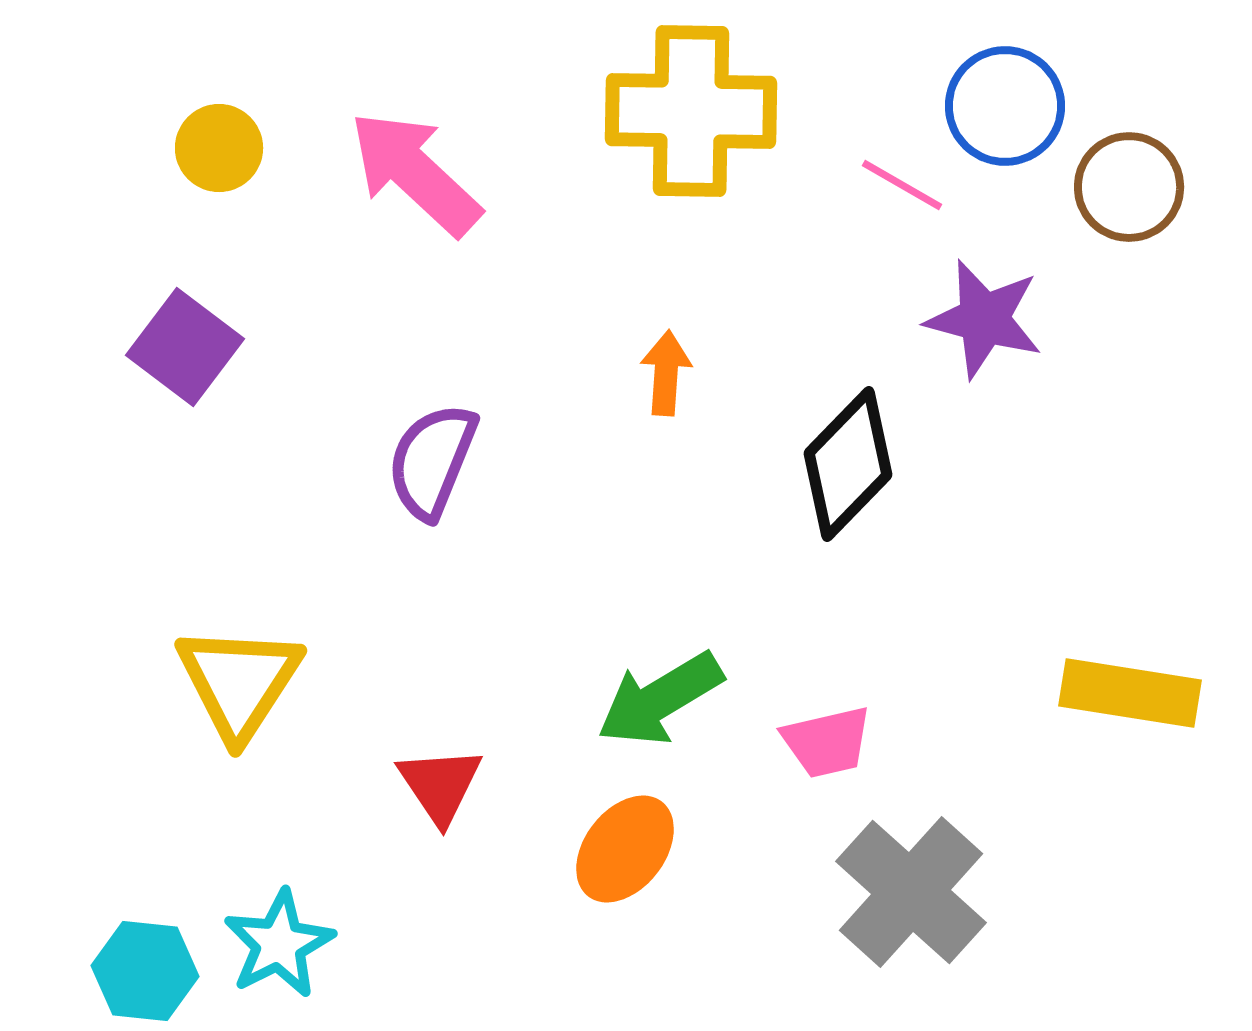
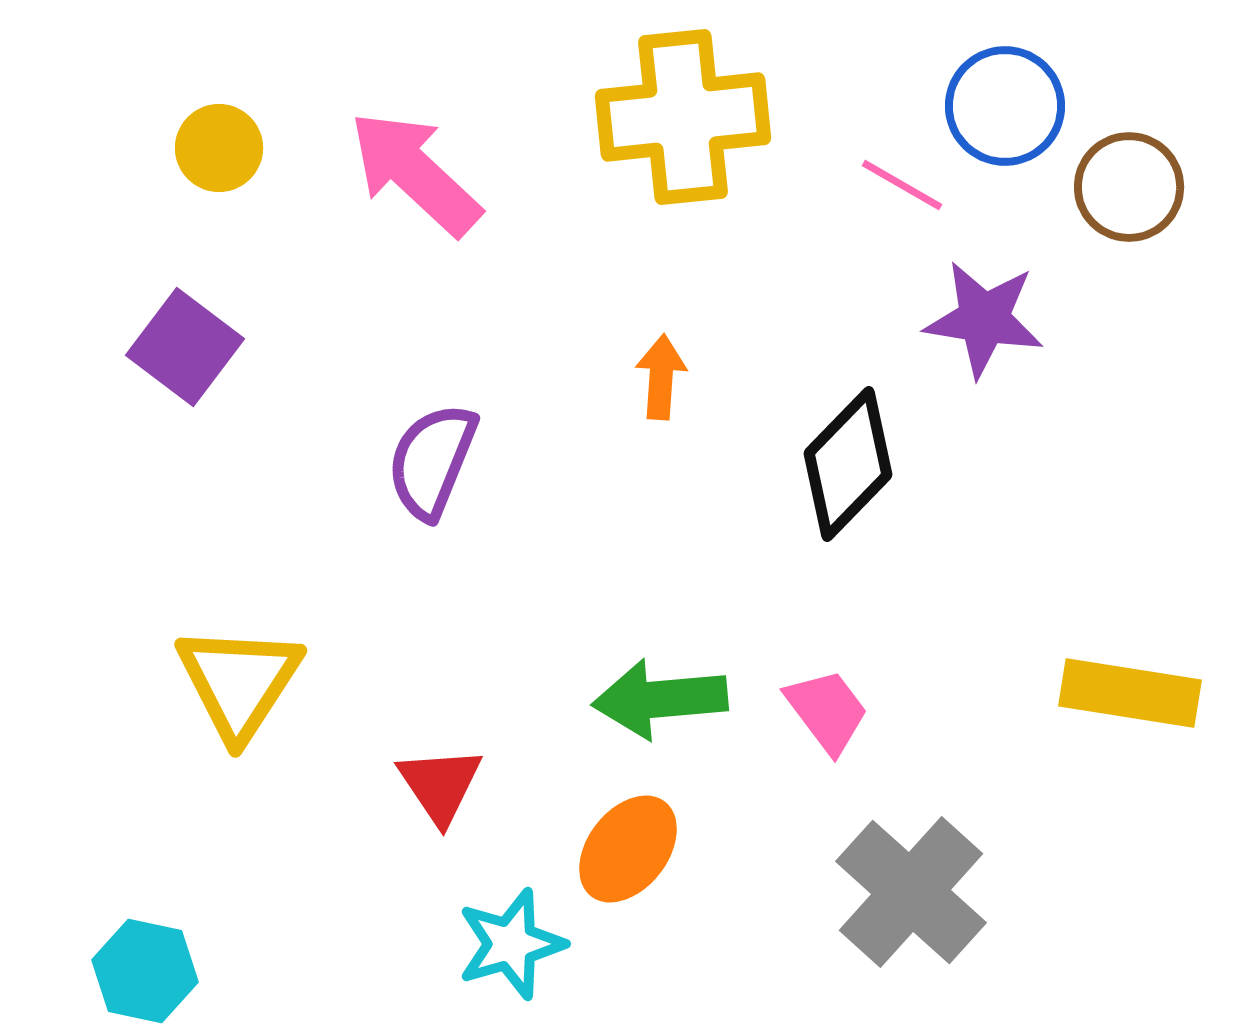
yellow cross: moved 8 px left, 6 px down; rotated 7 degrees counterclockwise
purple star: rotated 6 degrees counterclockwise
orange arrow: moved 5 px left, 4 px down
green arrow: rotated 26 degrees clockwise
pink trapezoid: moved 31 px up; rotated 114 degrees counterclockwise
orange ellipse: moved 3 px right
cyan star: moved 232 px right; rotated 11 degrees clockwise
cyan hexagon: rotated 6 degrees clockwise
